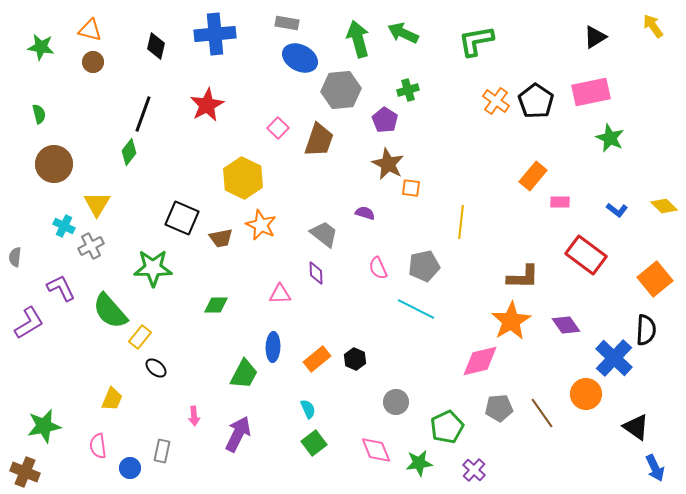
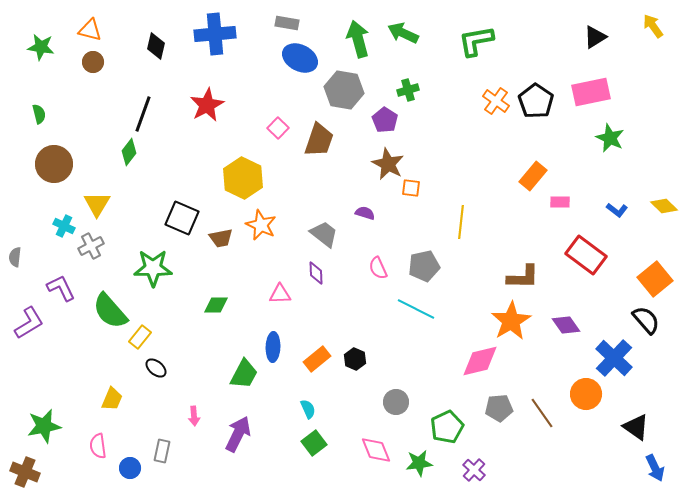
gray hexagon at (341, 90): moved 3 px right; rotated 15 degrees clockwise
black semicircle at (646, 330): moved 10 px up; rotated 44 degrees counterclockwise
